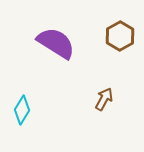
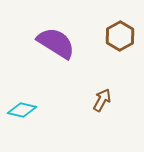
brown arrow: moved 2 px left, 1 px down
cyan diamond: rotated 72 degrees clockwise
